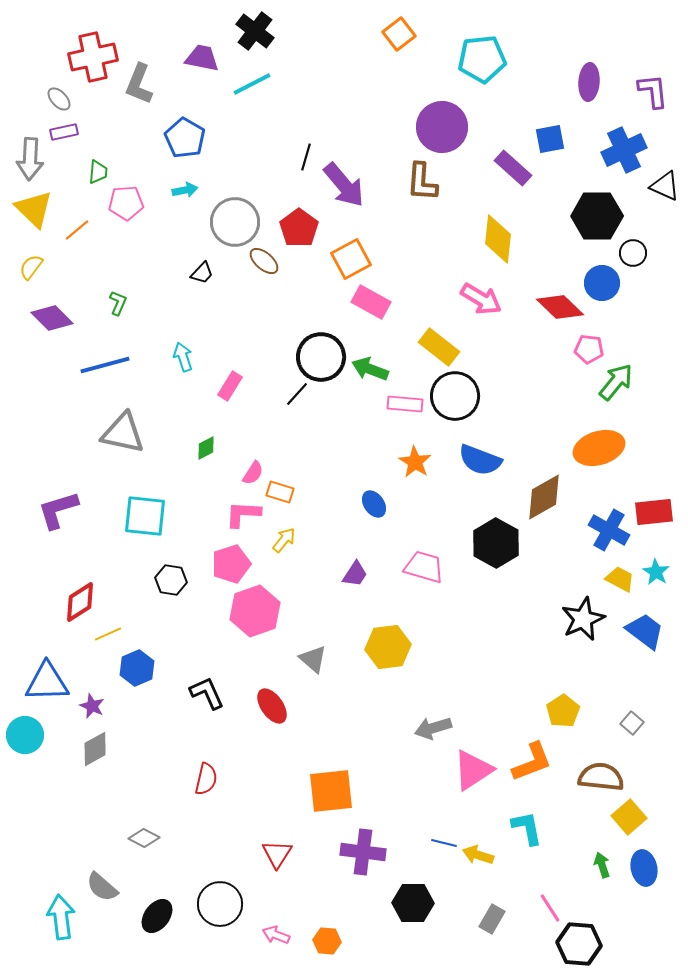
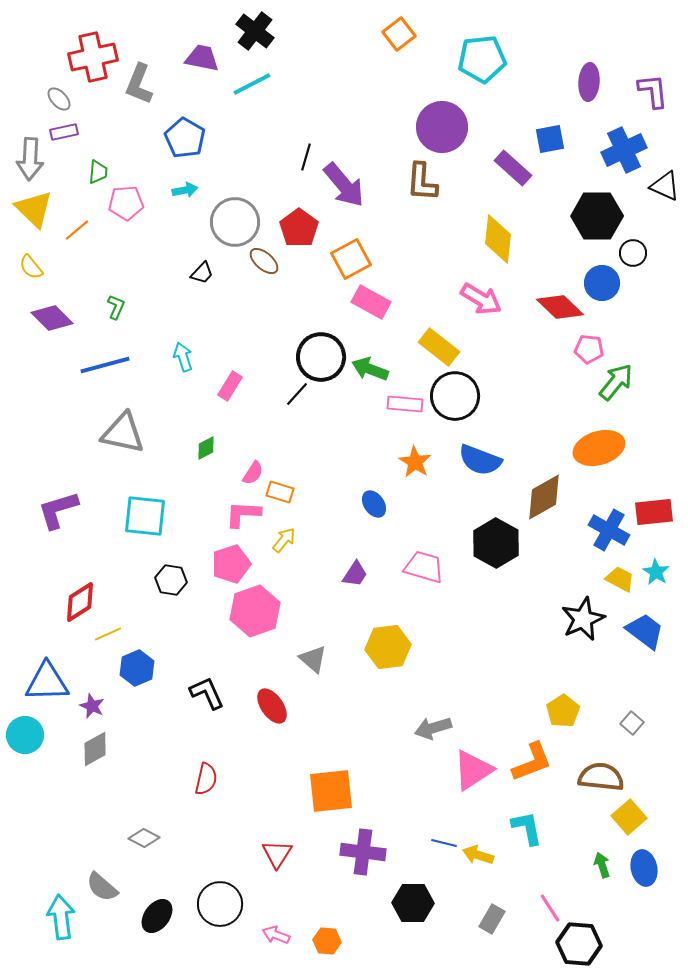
yellow semicircle at (31, 267): rotated 76 degrees counterclockwise
green L-shape at (118, 303): moved 2 px left, 4 px down
